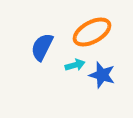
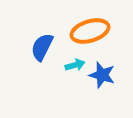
orange ellipse: moved 2 px left, 1 px up; rotated 12 degrees clockwise
